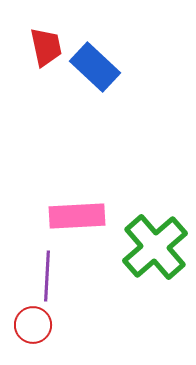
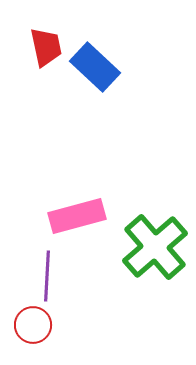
pink rectangle: rotated 12 degrees counterclockwise
